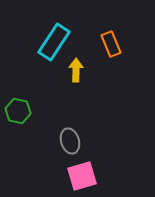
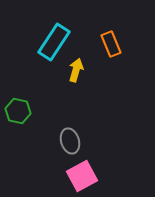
yellow arrow: rotated 15 degrees clockwise
pink square: rotated 12 degrees counterclockwise
